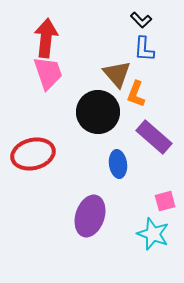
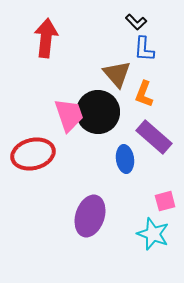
black L-shape: moved 5 px left, 2 px down
pink trapezoid: moved 21 px right, 42 px down
orange L-shape: moved 8 px right
blue ellipse: moved 7 px right, 5 px up
